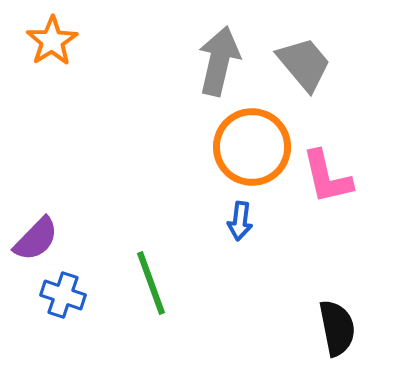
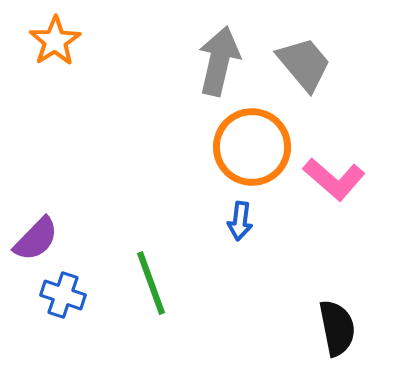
orange star: moved 3 px right
pink L-shape: moved 7 px right, 2 px down; rotated 36 degrees counterclockwise
